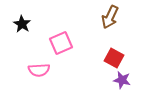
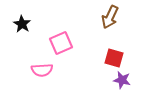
red square: rotated 12 degrees counterclockwise
pink semicircle: moved 3 px right
